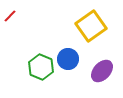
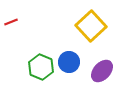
red line: moved 1 px right, 6 px down; rotated 24 degrees clockwise
yellow square: rotated 8 degrees counterclockwise
blue circle: moved 1 px right, 3 px down
